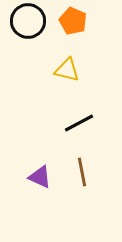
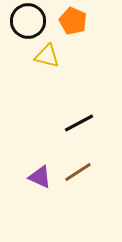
yellow triangle: moved 20 px left, 14 px up
brown line: moved 4 px left; rotated 68 degrees clockwise
